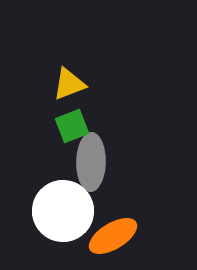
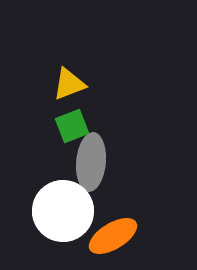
gray ellipse: rotated 4 degrees clockwise
